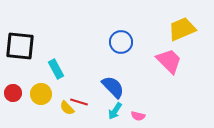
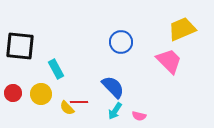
red line: rotated 18 degrees counterclockwise
pink semicircle: moved 1 px right
